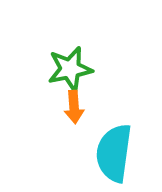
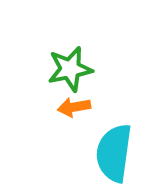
orange arrow: rotated 84 degrees clockwise
